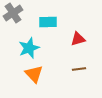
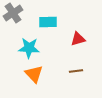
cyan star: rotated 25 degrees clockwise
brown line: moved 3 px left, 2 px down
